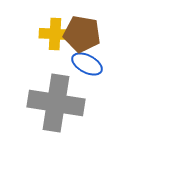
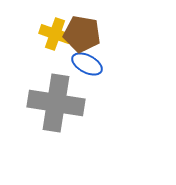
yellow cross: rotated 16 degrees clockwise
